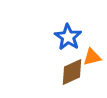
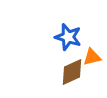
blue star: rotated 16 degrees counterclockwise
